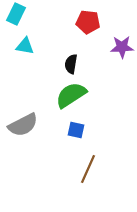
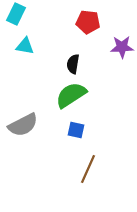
black semicircle: moved 2 px right
